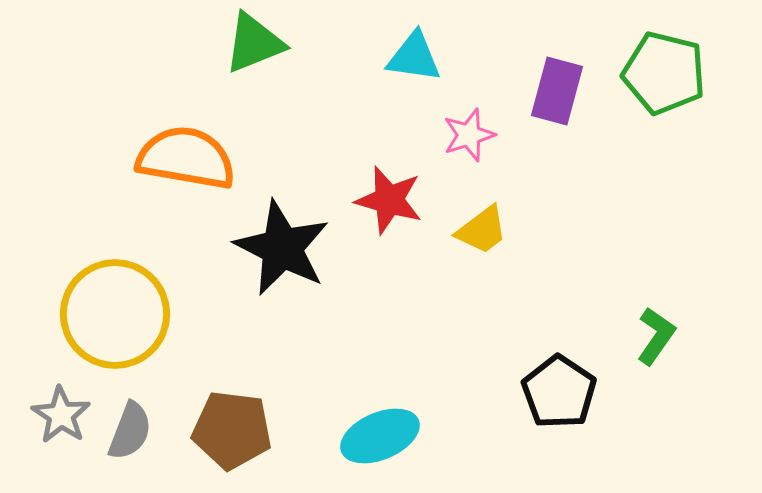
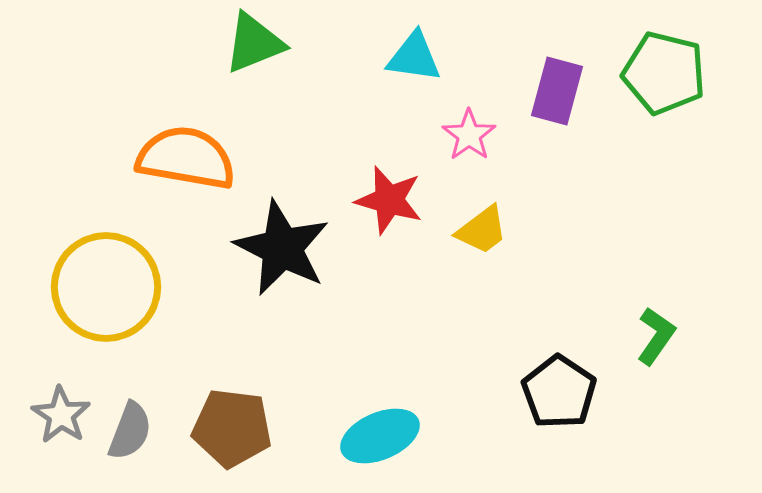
pink star: rotated 18 degrees counterclockwise
yellow circle: moved 9 px left, 27 px up
brown pentagon: moved 2 px up
